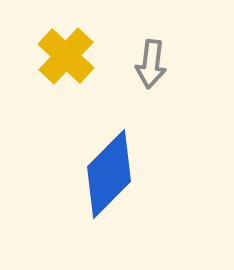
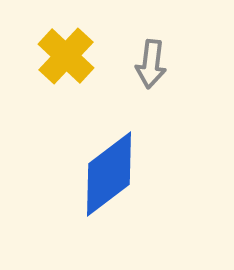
blue diamond: rotated 8 degrees clockwise
